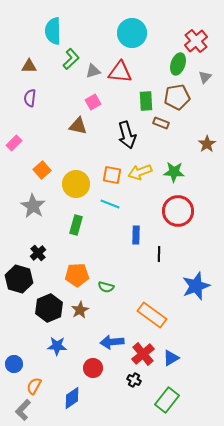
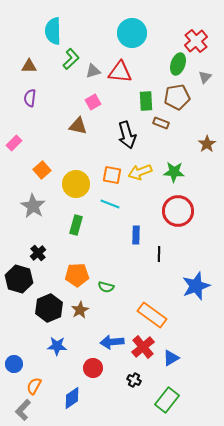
red cross at (143, 354): moved 7 px up
